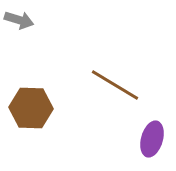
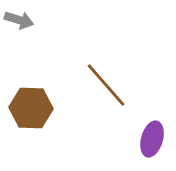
brown line: moved 9 px left; rotated 18 degrees clockwise
